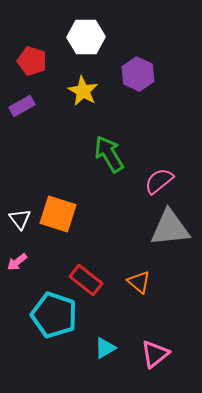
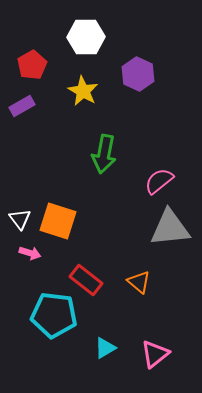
red pentagon: moved 4 px down; rotated 24 degrees clockwise
green arrow: moved 5 px left; rotated 138 degrees counterclockwise
orange square: moved 7 px down
pink arrow: moved 13 px right, 9 px up; rotated 125 degrees counterclockwise
cyan pentagon: rotated 12 degrees counterclockwise
